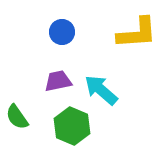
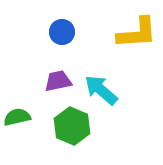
green semicircle: rotated 112 degrees clockwise
